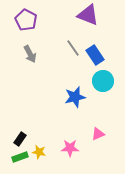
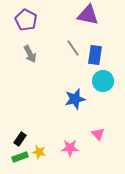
purple triangle: rotated 10 degrees counterclockwise
blue rectangle: rotated 42 degrees clockwise
blue star: moved 2 px down
pink triangle: rotated 48 degrees counterclockwise
